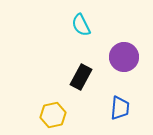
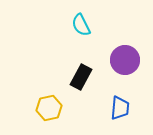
purple circle: moved 1 px right, 3 px down
yellow hexagon: moved 4 px left, 7 px up
